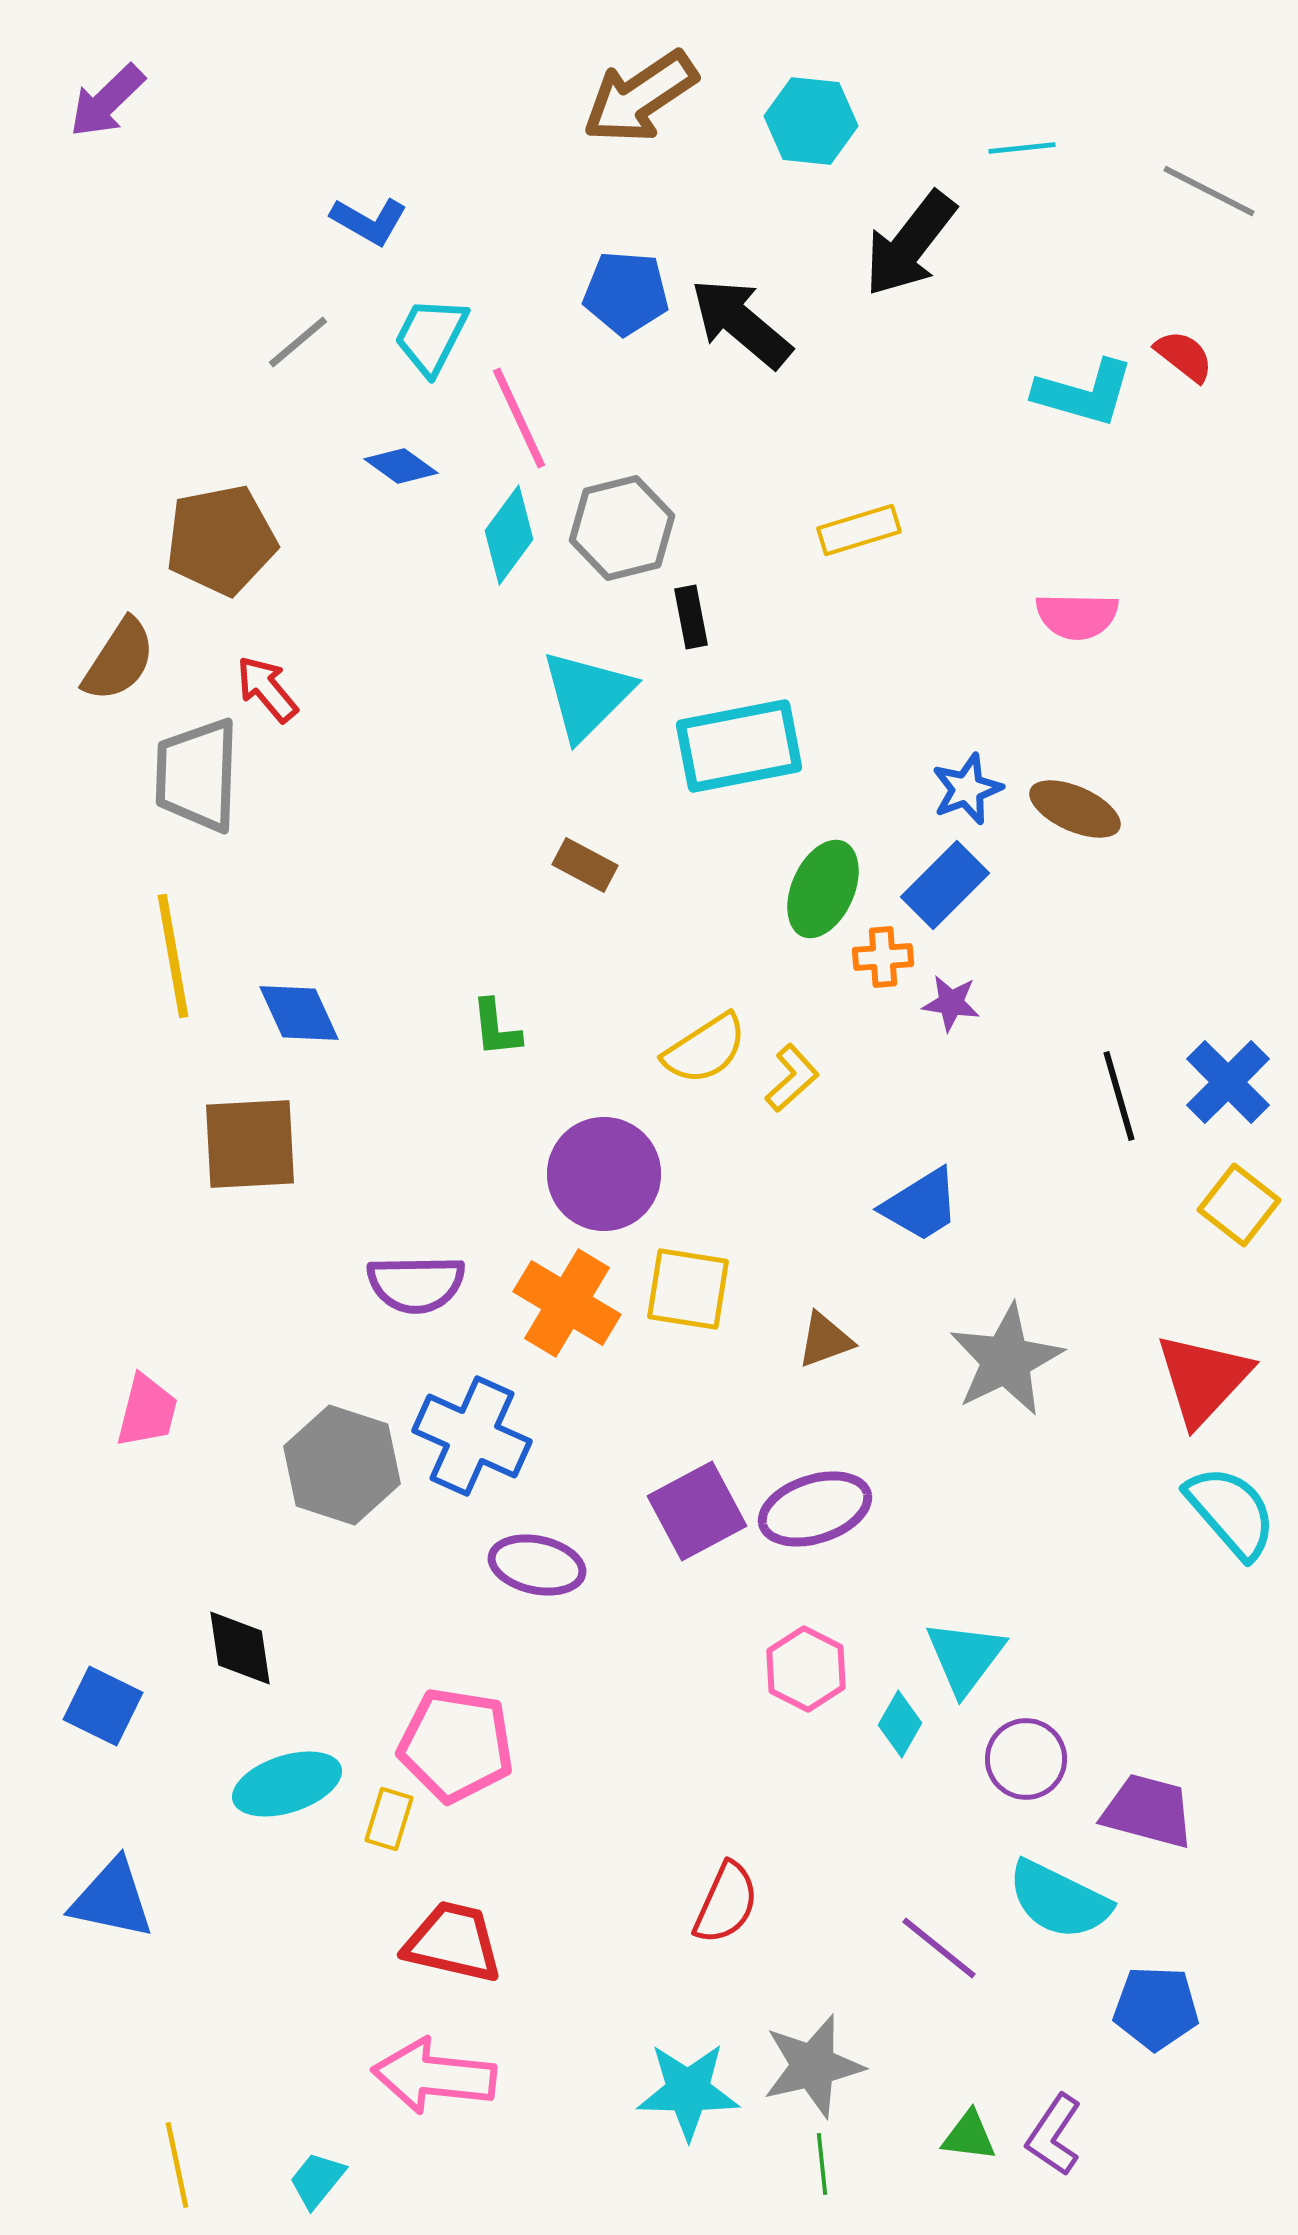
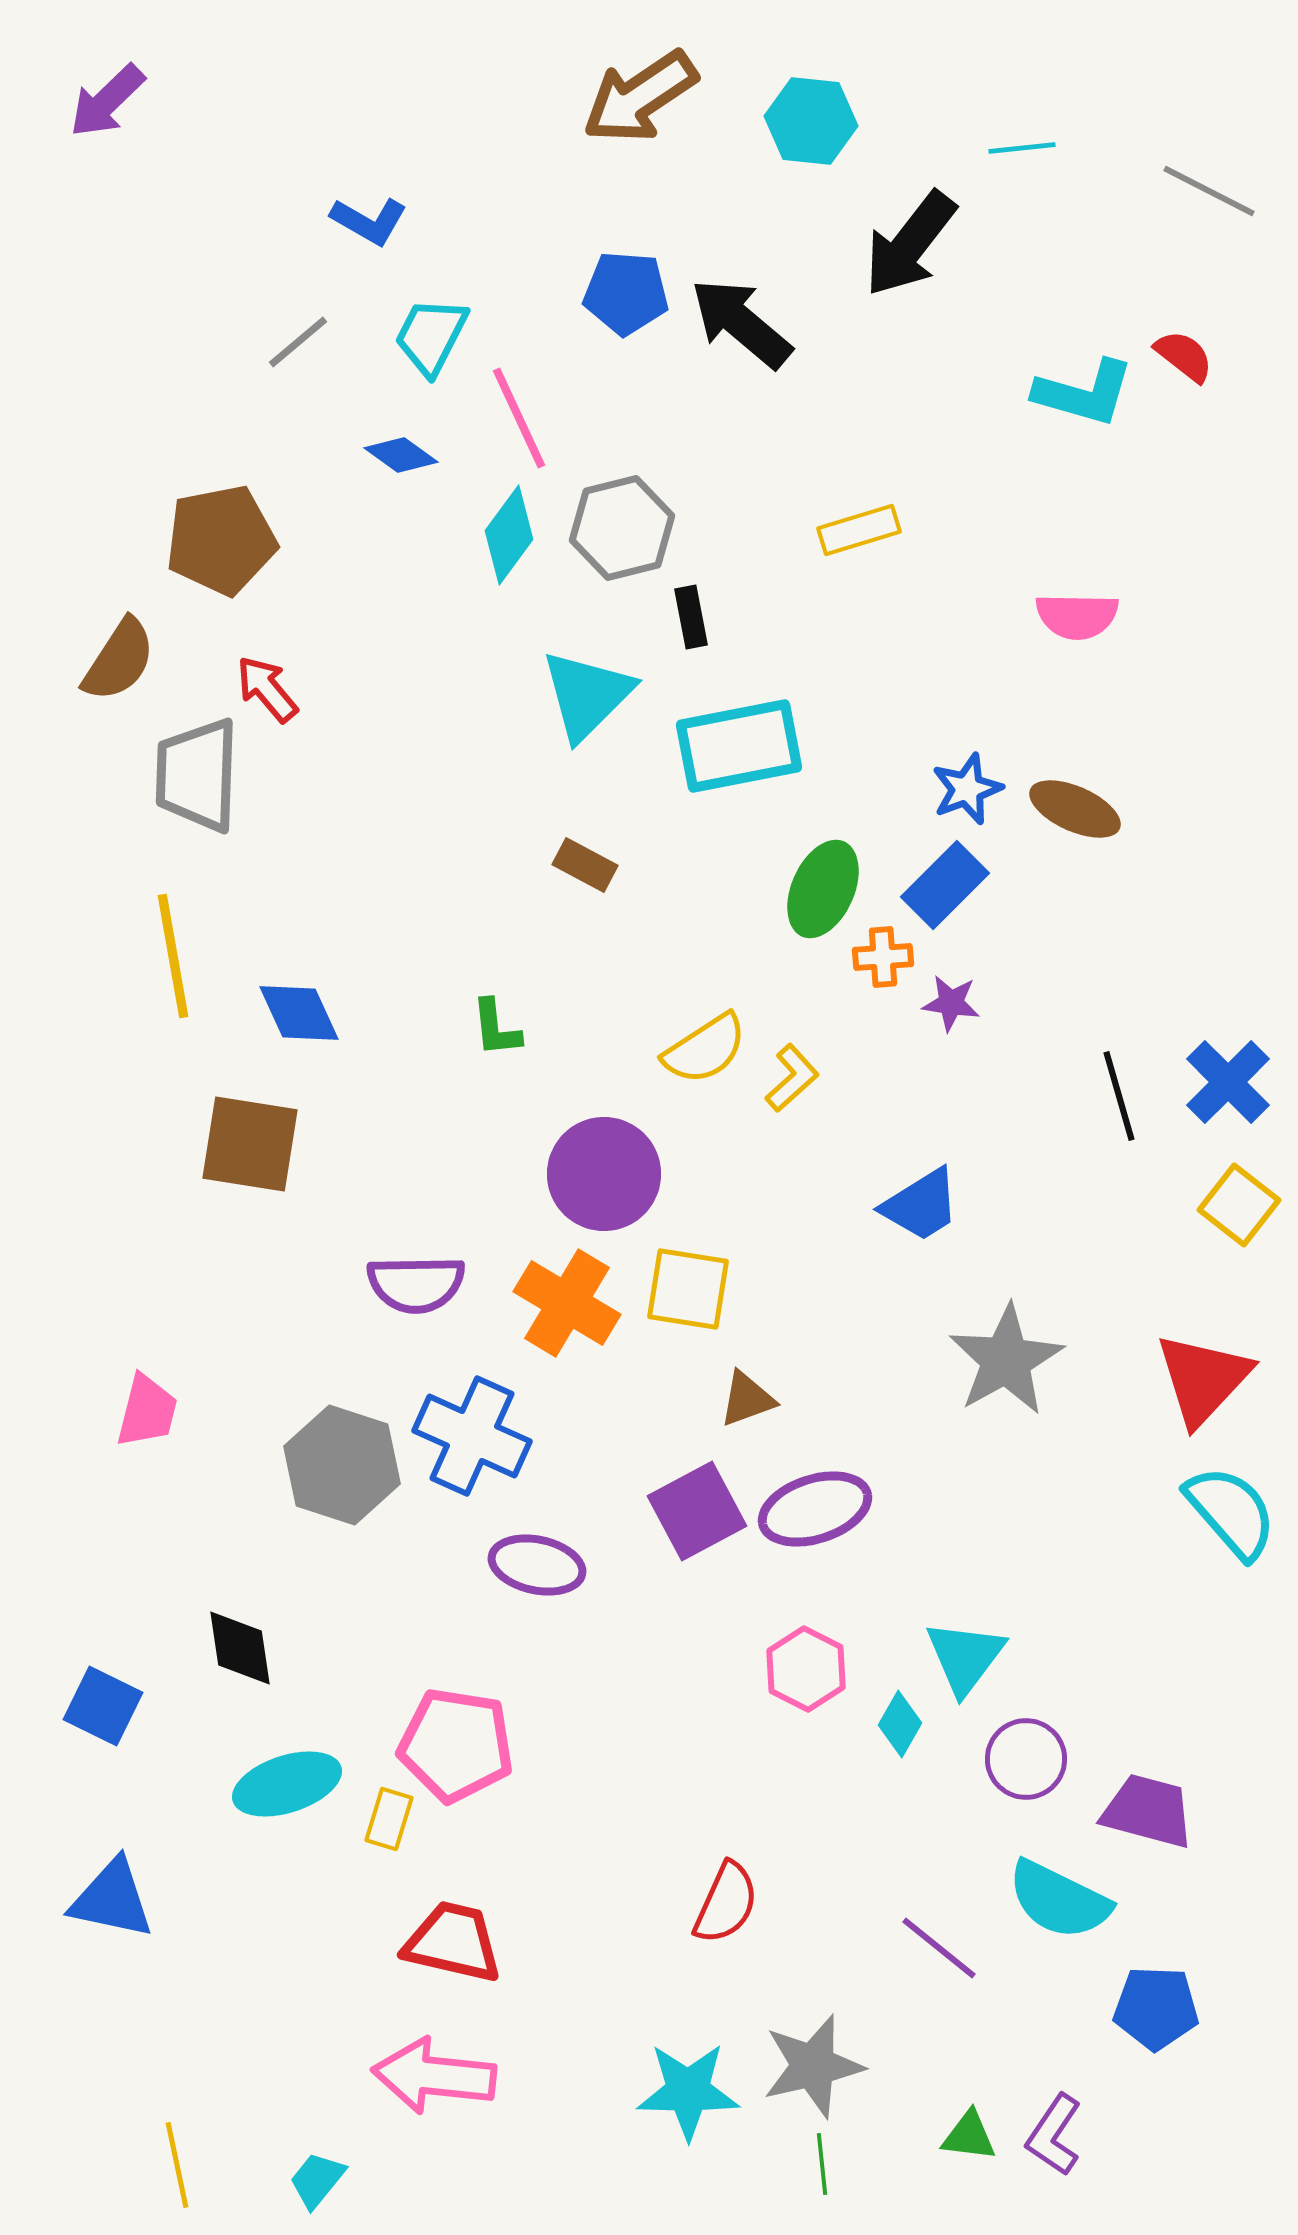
blue diamond at (401, 466): moved 11 px up
brown square at (250, 1144): rotated 12 degrees clockwise
brown triangle at (825, 1340): moved 78 px left, 59 px down
gray star at (1006, 1360): rotated 3 degrees counterclockwise
